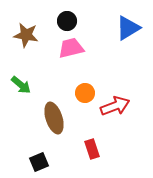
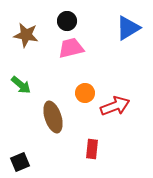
brown ellipse: moved 1 px left, 1 px up
red rectangle: rotated 24 degrees clockwise
black square: moved 19 px left
